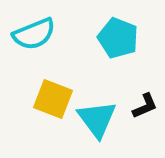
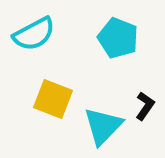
cyan semicircle: rotated 6 degrees counterclockwise
black L-shape: rotated 32 degrees counterclockwise
cyan triangle: moved 6 px right, 7 px down; rotated 21 degrees clockwise
